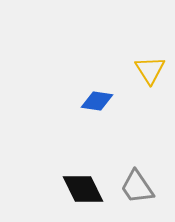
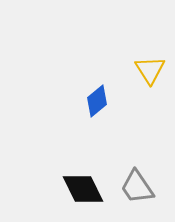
blue diamond: rotated 48 degrees counterclockwise
